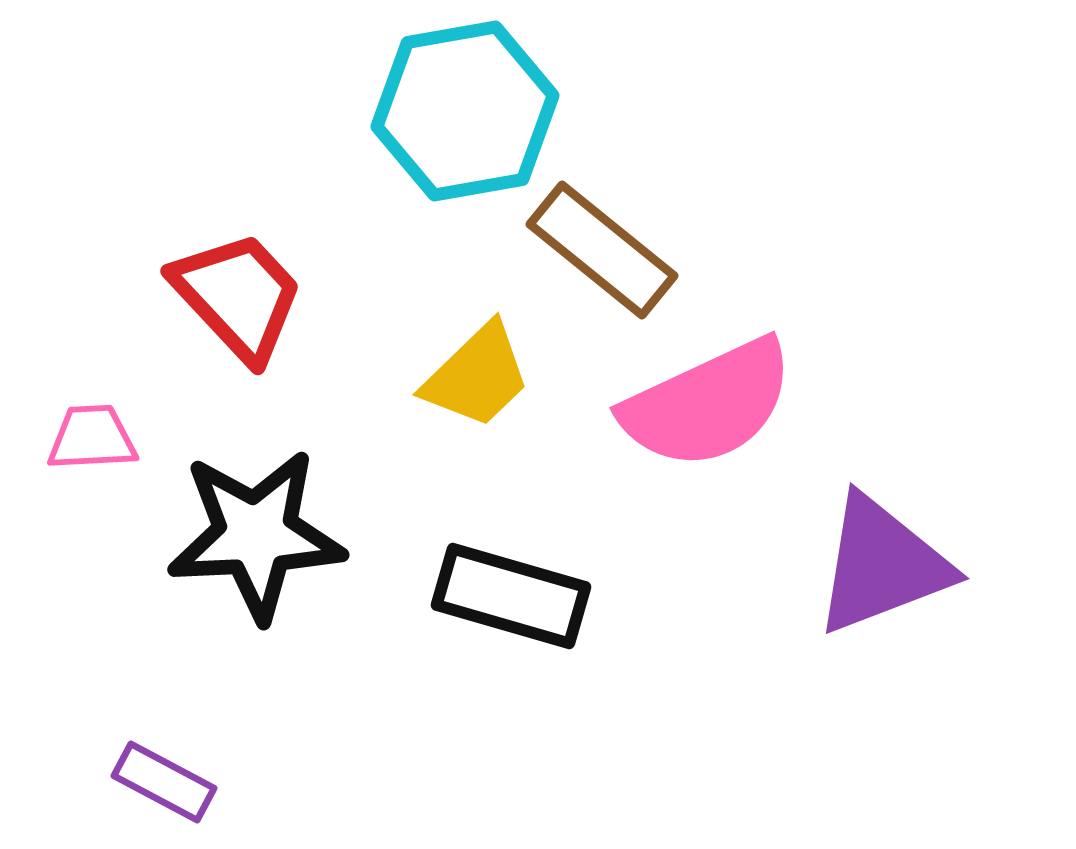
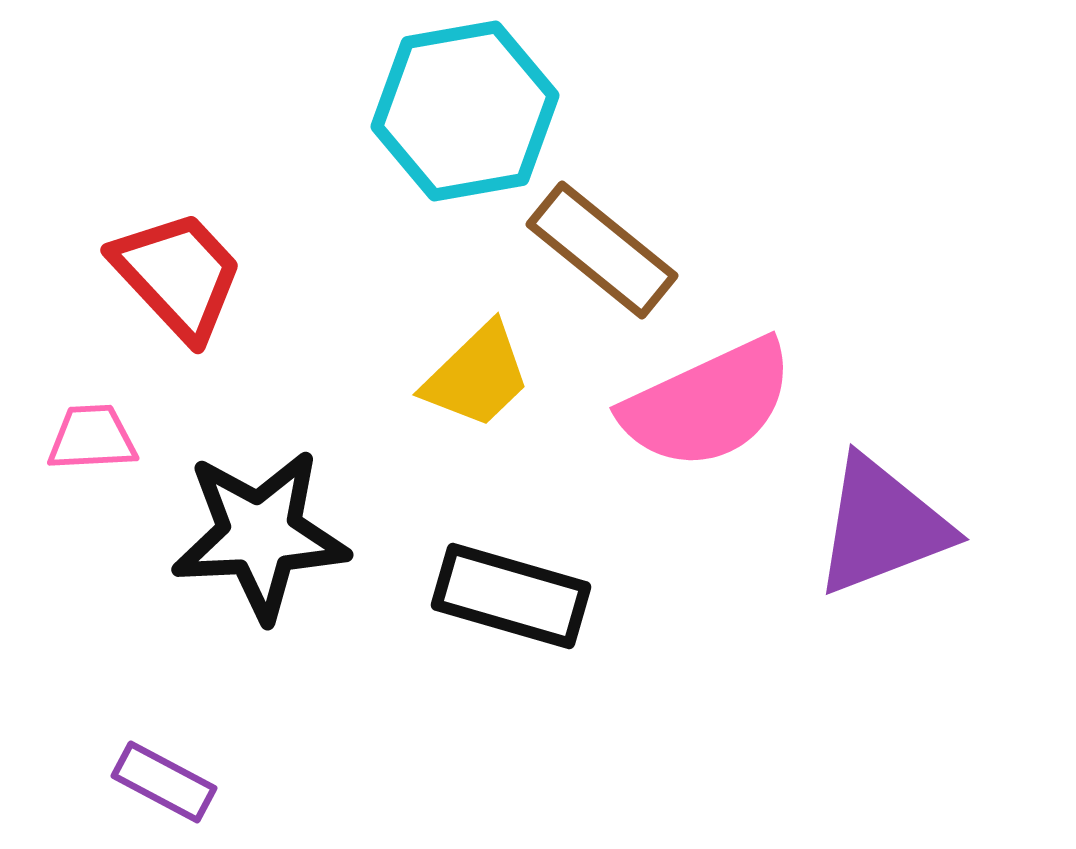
red trapezoid: moved 60 px left, 21 px up
black star: moved 4 px right
purple triangle: moved 39 px up
